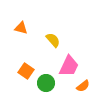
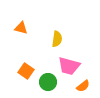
yellow semicircle: moved 4 px right, 1 px up; rotated 49 degrees clockwise
pink trapezoid: rotated 80 degrees clockwise
green circle: moved 2 px right, 1 px up
